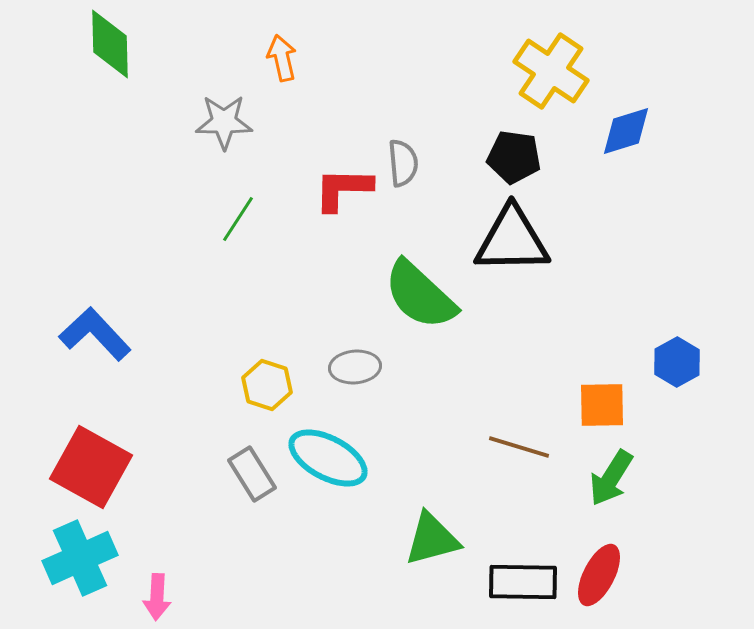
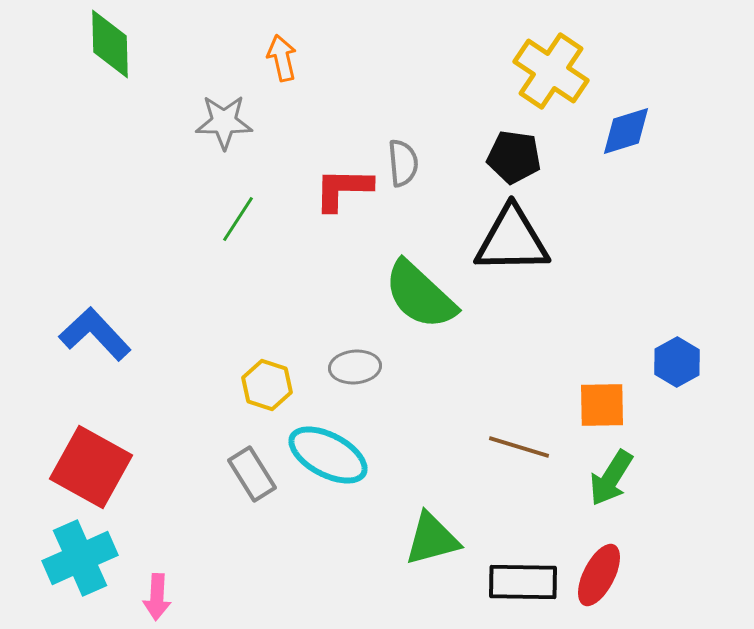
cyan ellipse: moved 3 px up
